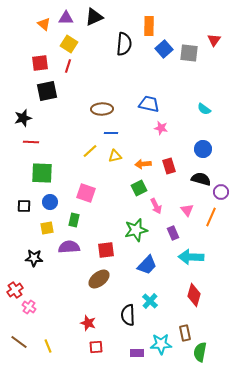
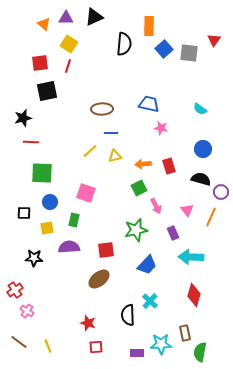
cyan semicircle at (204, 109): moved 4 px left
black square at (24, 206): moved 7 px down
pink cross at (29, 307): moved 2 px left, 4 px down
